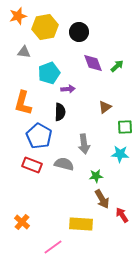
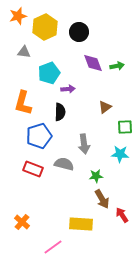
yellow hexagon: rotated 15 degrees counterclockwise
green arrow: rotated 32 degrees clockwise
blue pentagon: rotated 25 degrees clockwise
red rectangle: moved 1 px right, 4 px down
